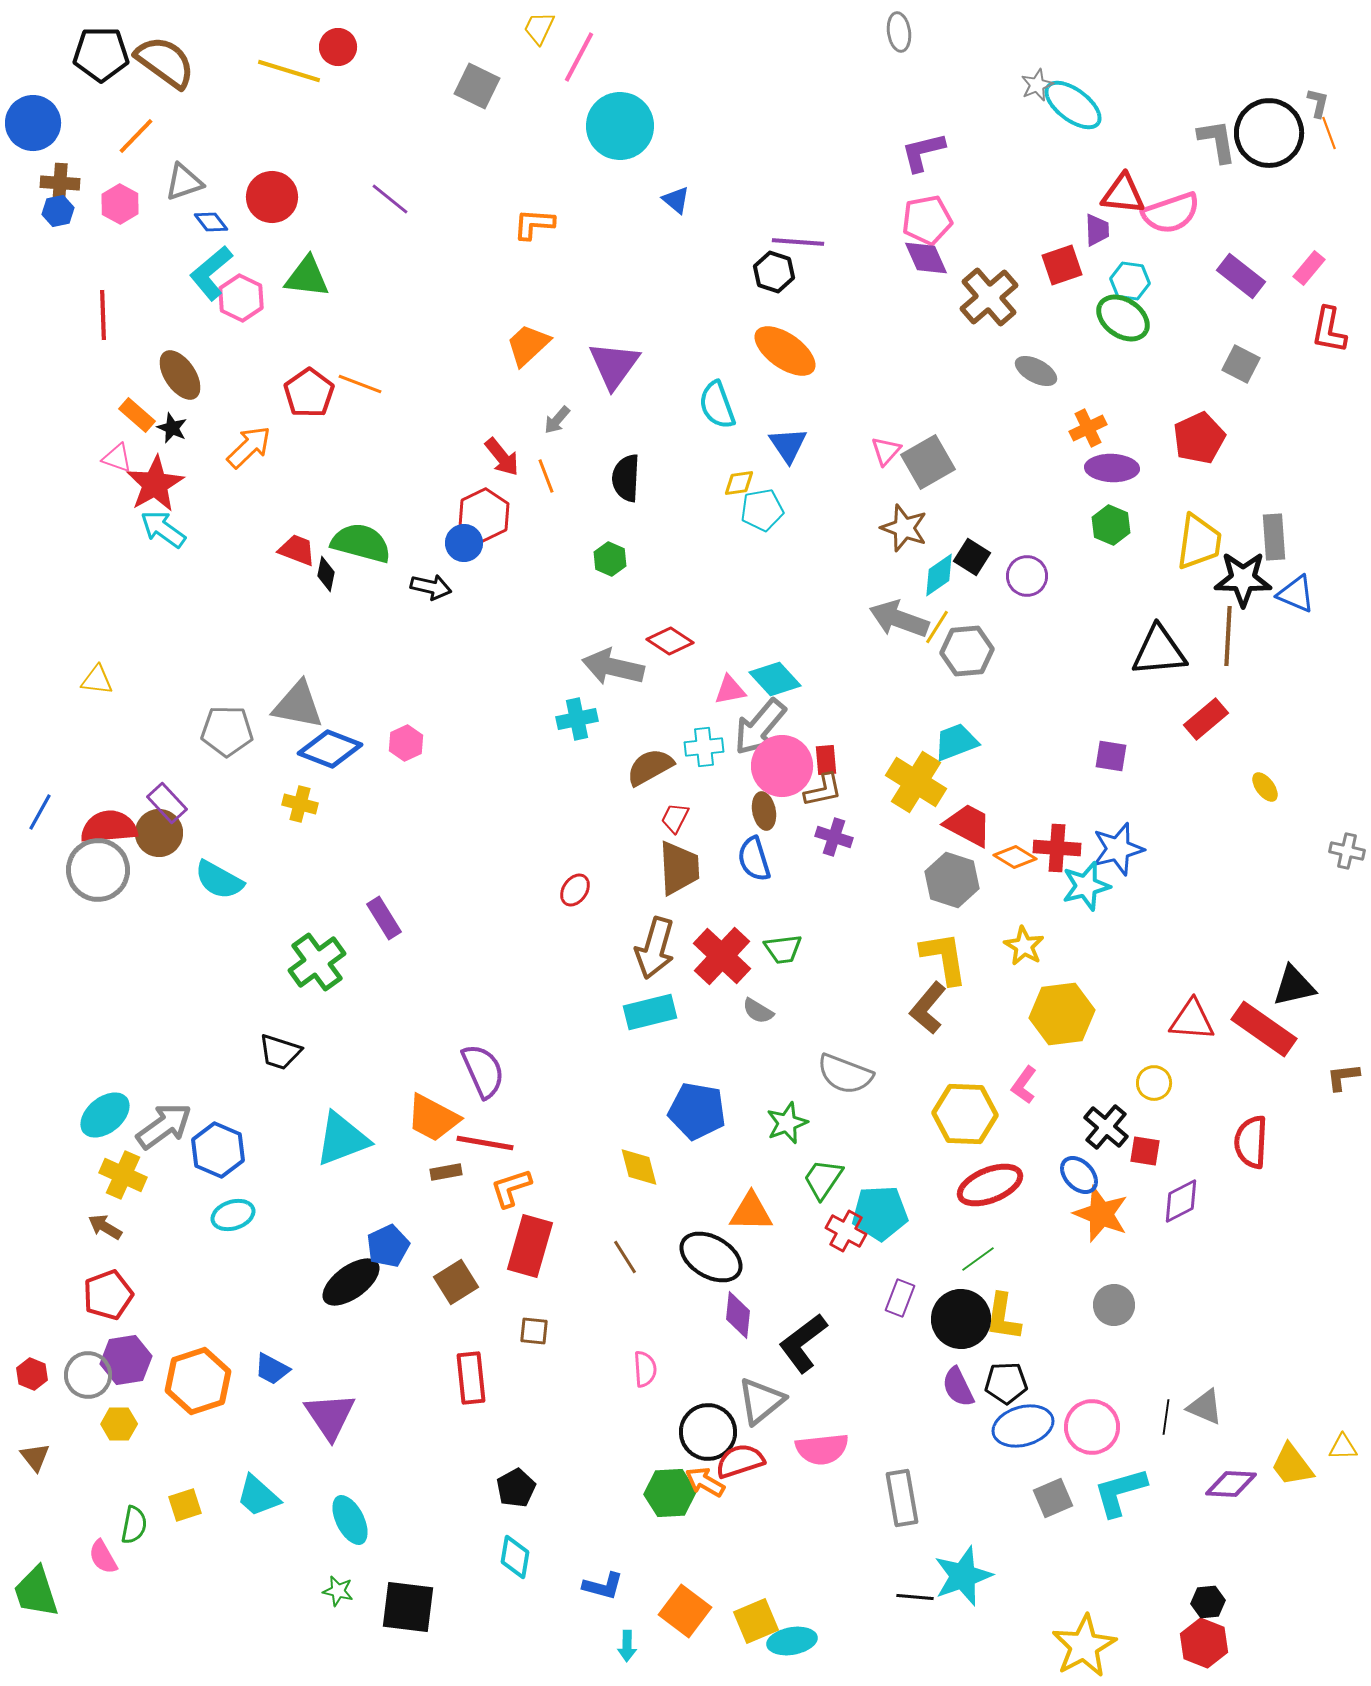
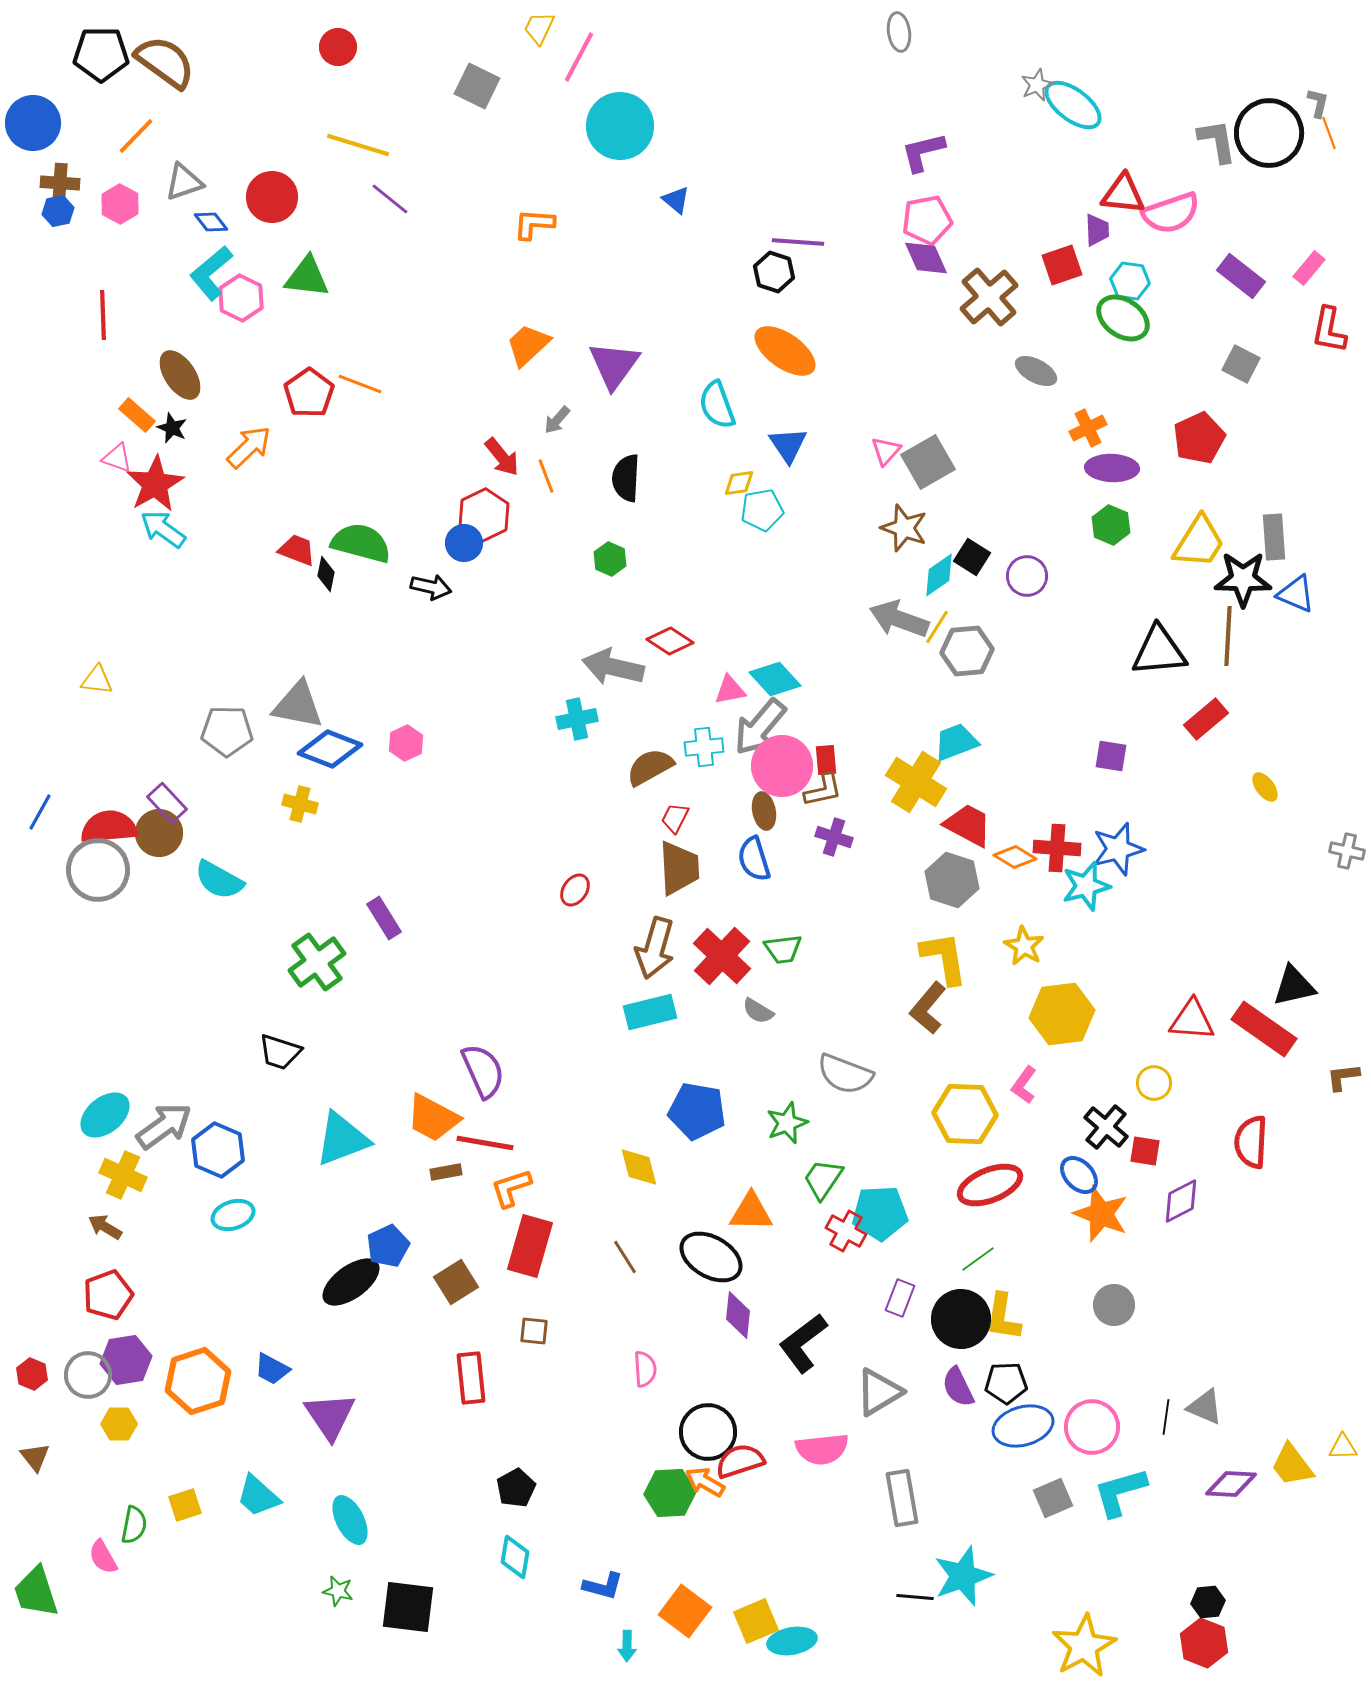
yellow line at (289, 71): moved 69 px right, 74 px down
yellow trapezoid at (1199, 542): rotated 24 degrees clockwise
gray triangle at (761, 1401): moved 118 px right, 9 px up; rotated 8 degrees clockwise
